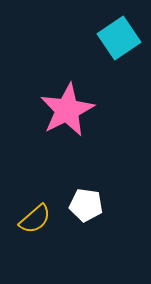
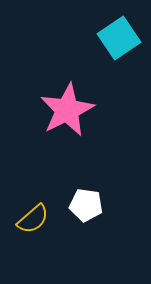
yellow semicircle: moved 2 px left
